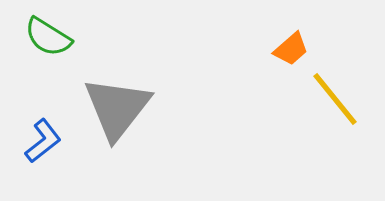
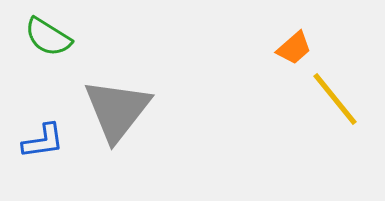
orange trapezoid: moved 3 px right, 1 px up
gray triangle: moved 2 px down
blue L-shape: rotated 30 degrees clockwise
